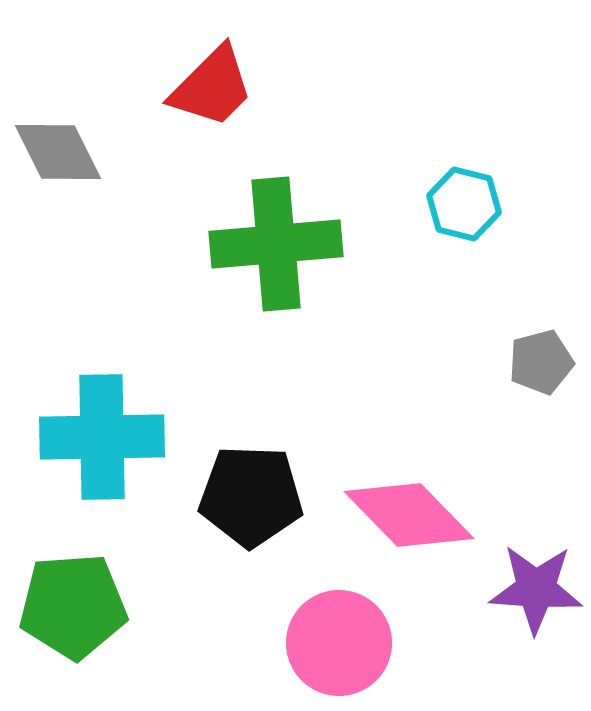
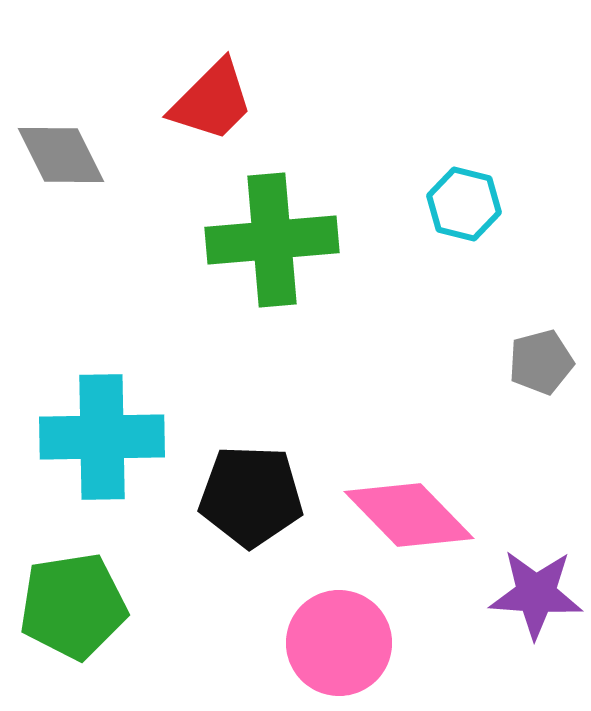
red trapezoid: moved 14 px down
gray diamond: moved 3 px right, 3 px down
green cross: moved 4 px left, 4 px up
purple star: moved 5 px down
green pentagon: rotated 5 degrees counterclockwise
